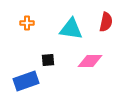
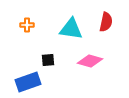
orange cross: moved 2 px down
pink diamond: rotated 15 degrees clockwise
blue rectangle: moved 2 px right, 1 px down
